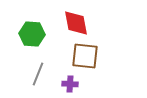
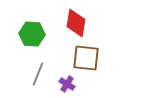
red diamond: rotated 20 degrees clockwise
brown square: moved 1 px right, 2 px down
purple cross: moved 3 px left; rotated 28 degrees clockwise
